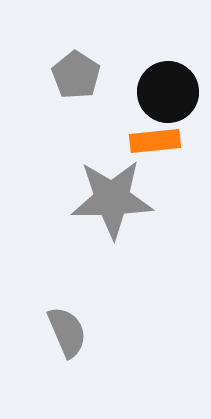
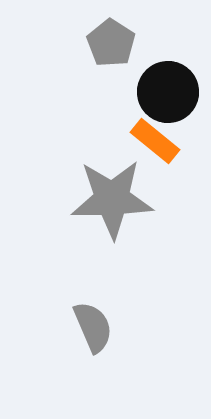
gray pentagon: moved 35 px right, 32 px up
orange rectangle: rotated 45 degrees clockwise
gray semicircle: moved 26 px right, 5 px up
